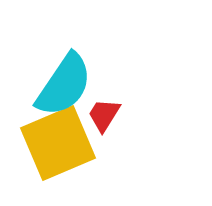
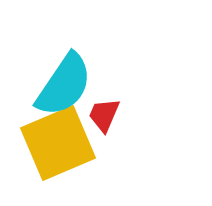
red trapezoid: rotated 9 degrees counterclockwise
